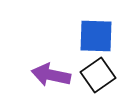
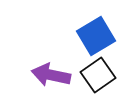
blue square: rotated 33 degrees counterclockwise
